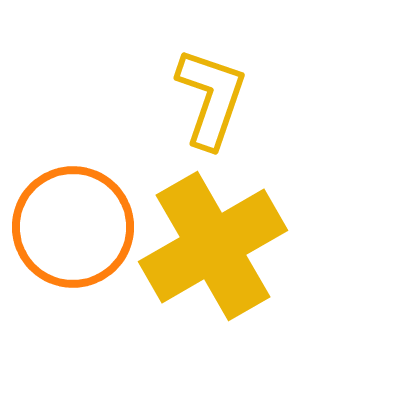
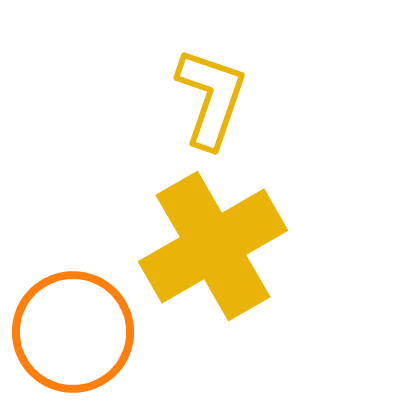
orange circle: moved 105 px down
